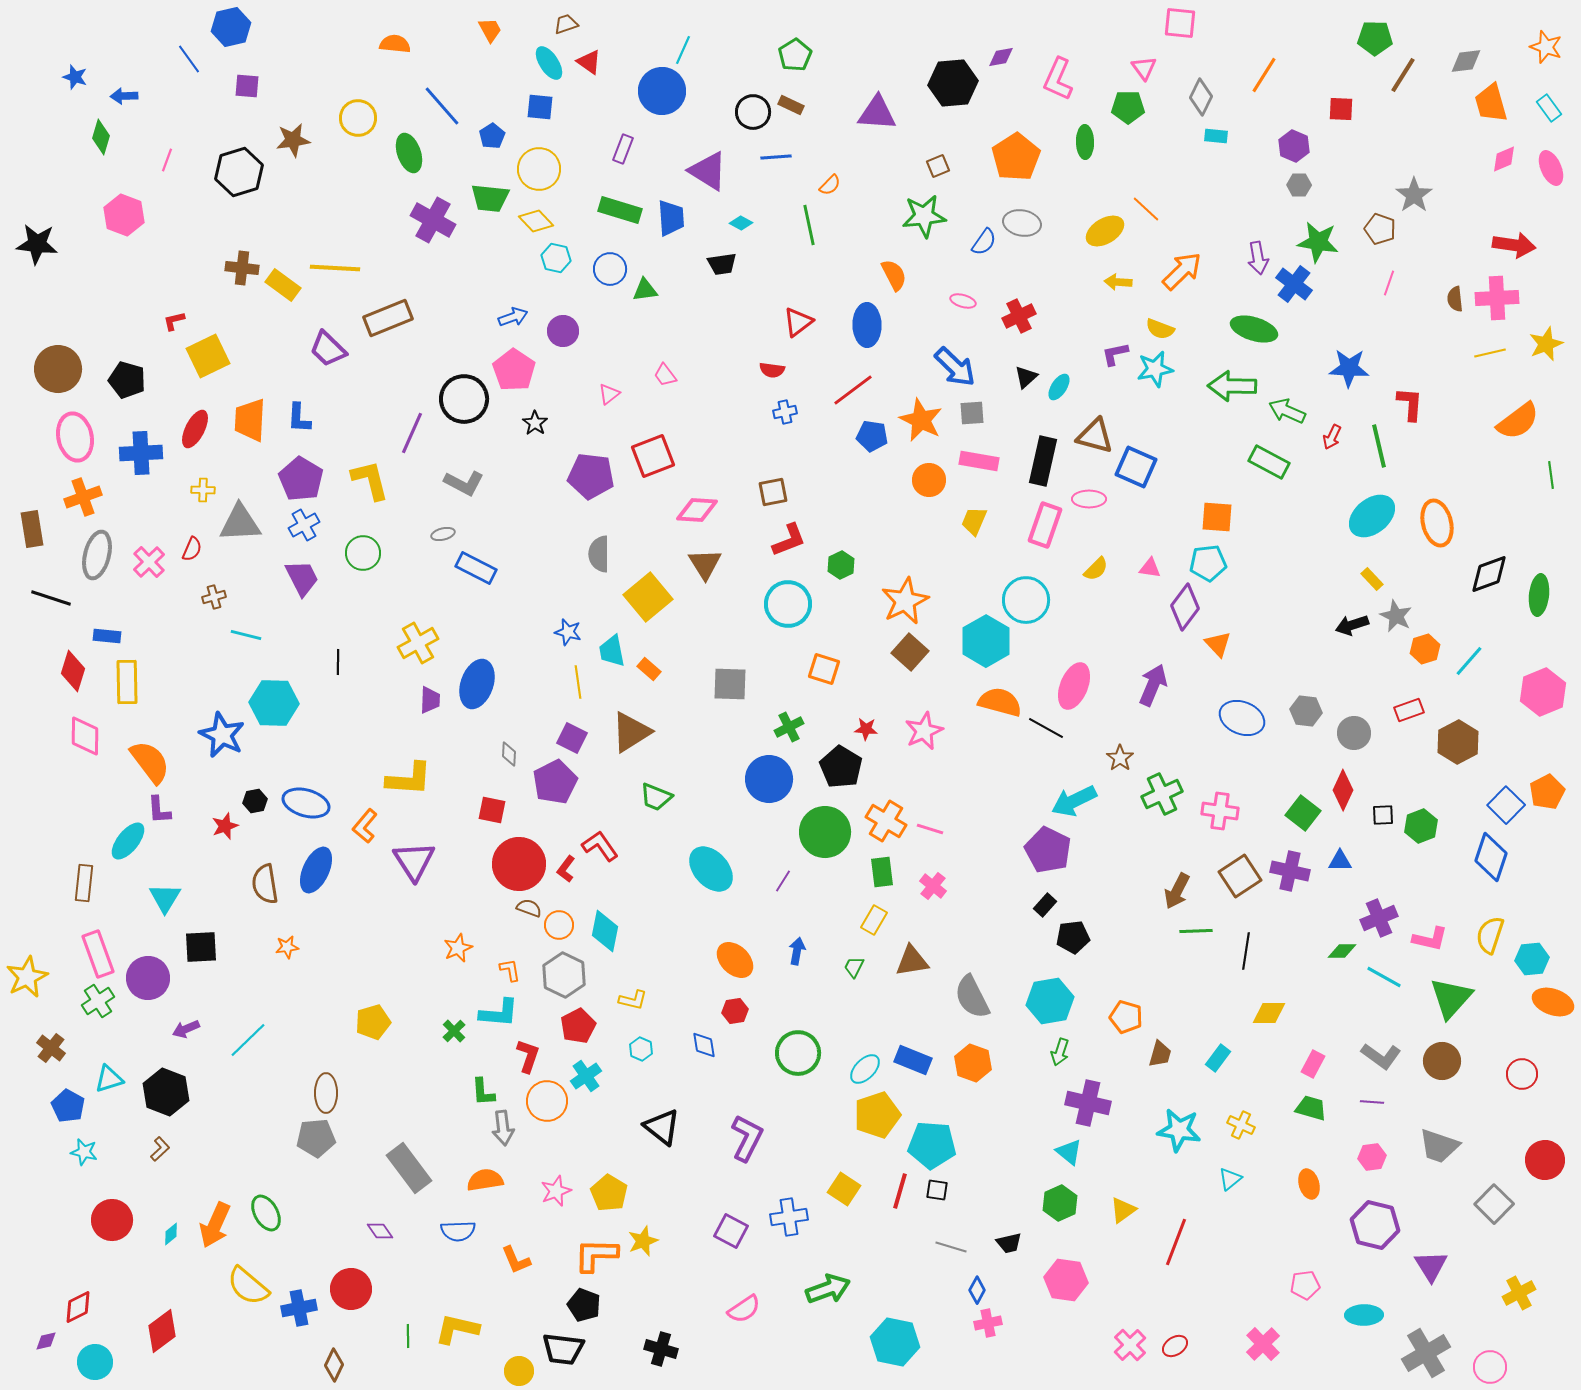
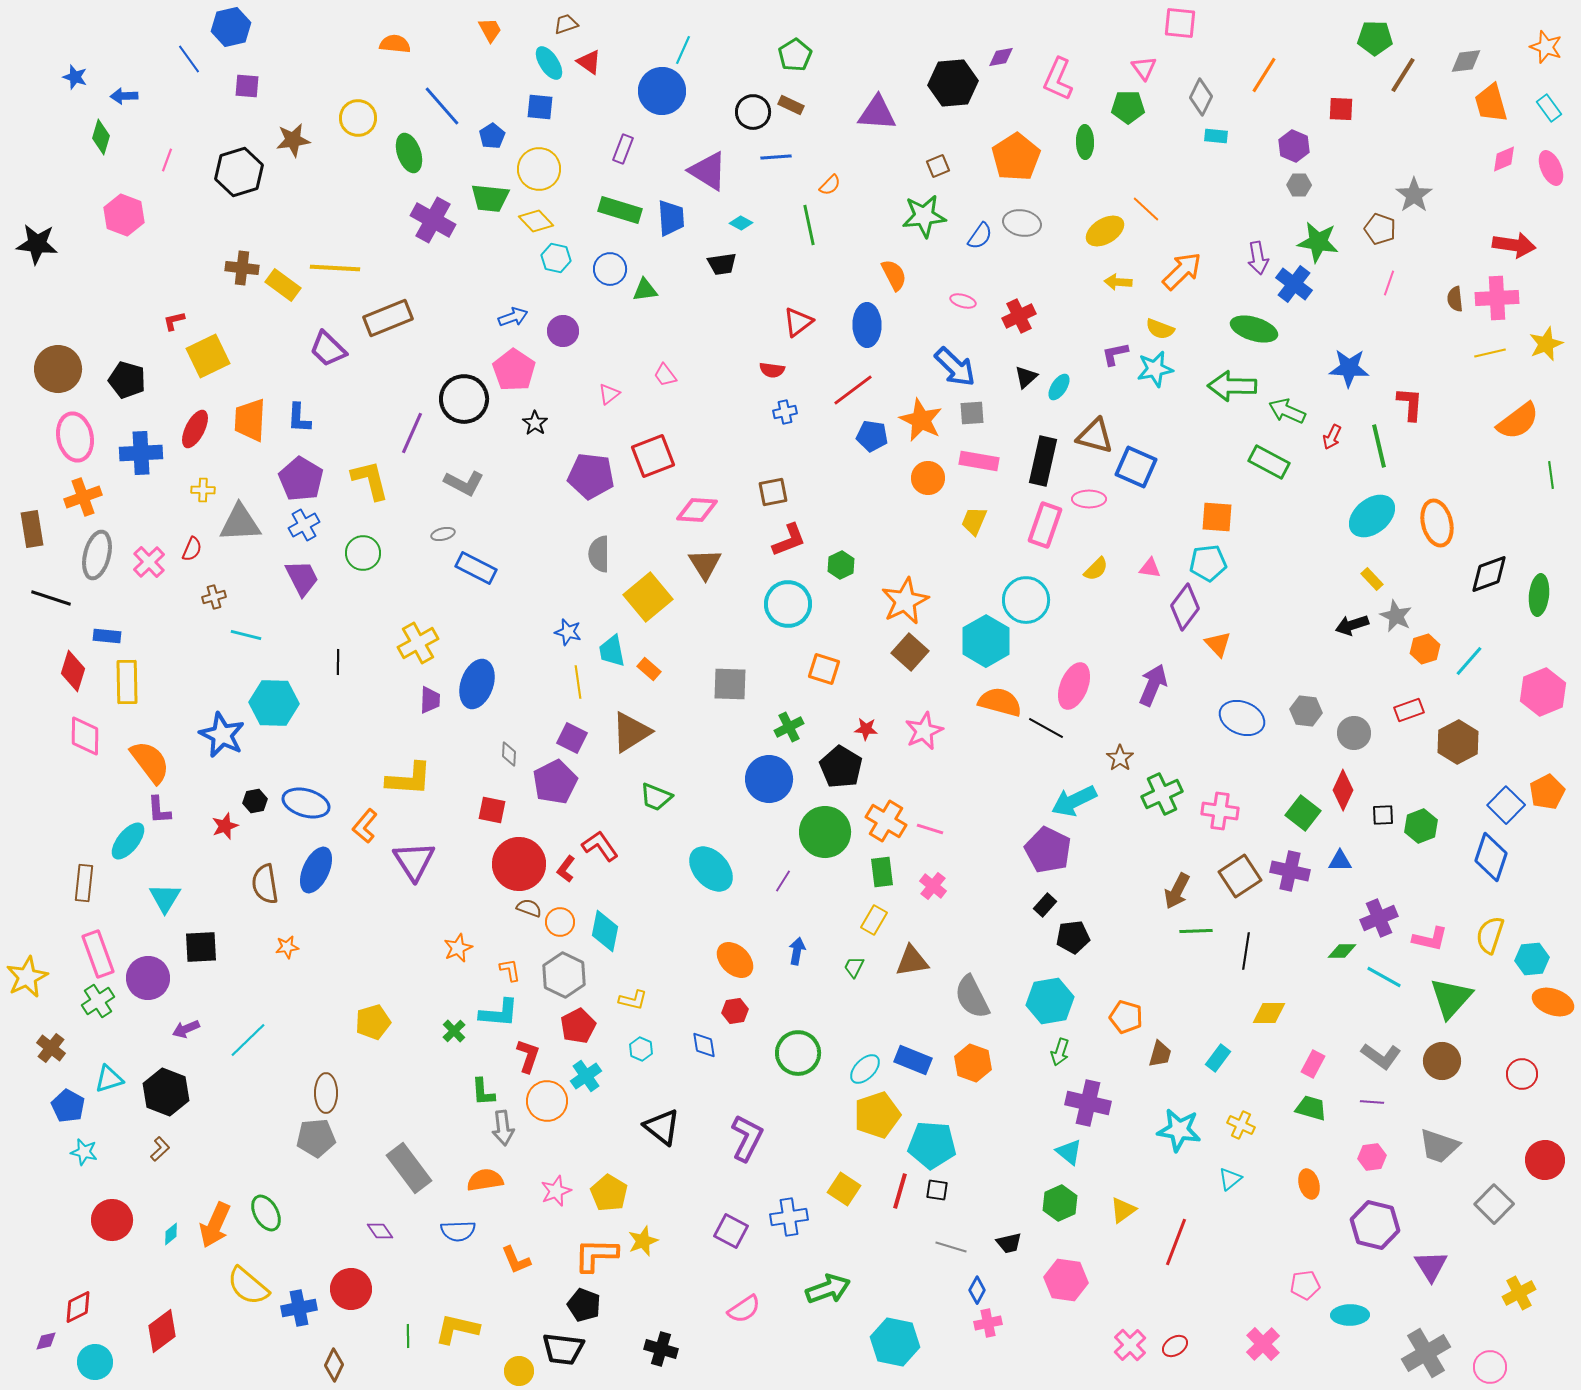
blue semicircle at (984, 242): moved 4 px left, 6 px up
orange circle at (929, 480): moved 1 px left, 2 px up
orange circle at (559, 925): moved 1 px right, 3 px up
cyan ellipse at (1364, 1315): moved 14 px left
